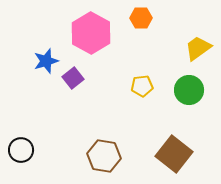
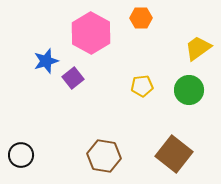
black circle: moved 5 px down
